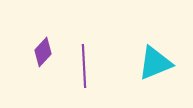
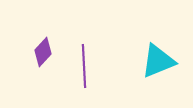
cyan triangle: moved 3 px right, 2 px up
